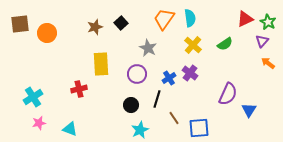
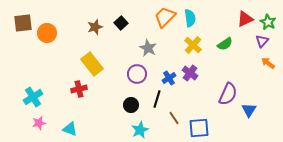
orange trapezoid: moved 1 px right, 2 px up; rotated 10 degrees clockwise
brown square: moved 3 px right, 1 px up
yellow rectangle: moved 9 px left; rotated 35 degrees counterclockwise
